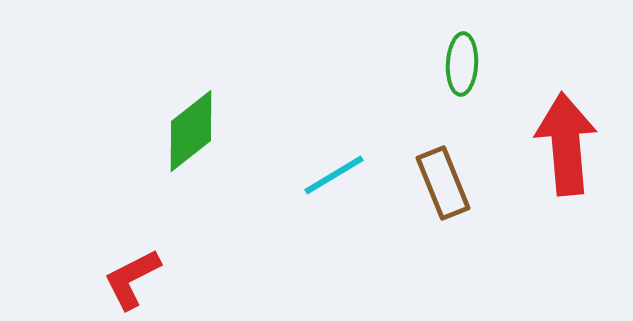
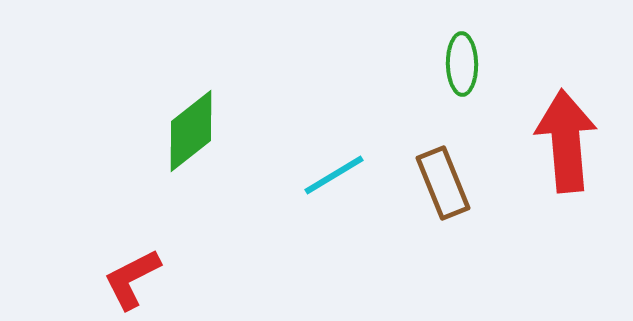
green ellipse: rotated 4 degrees counterclockwise
red arrow: moved 3 px up
